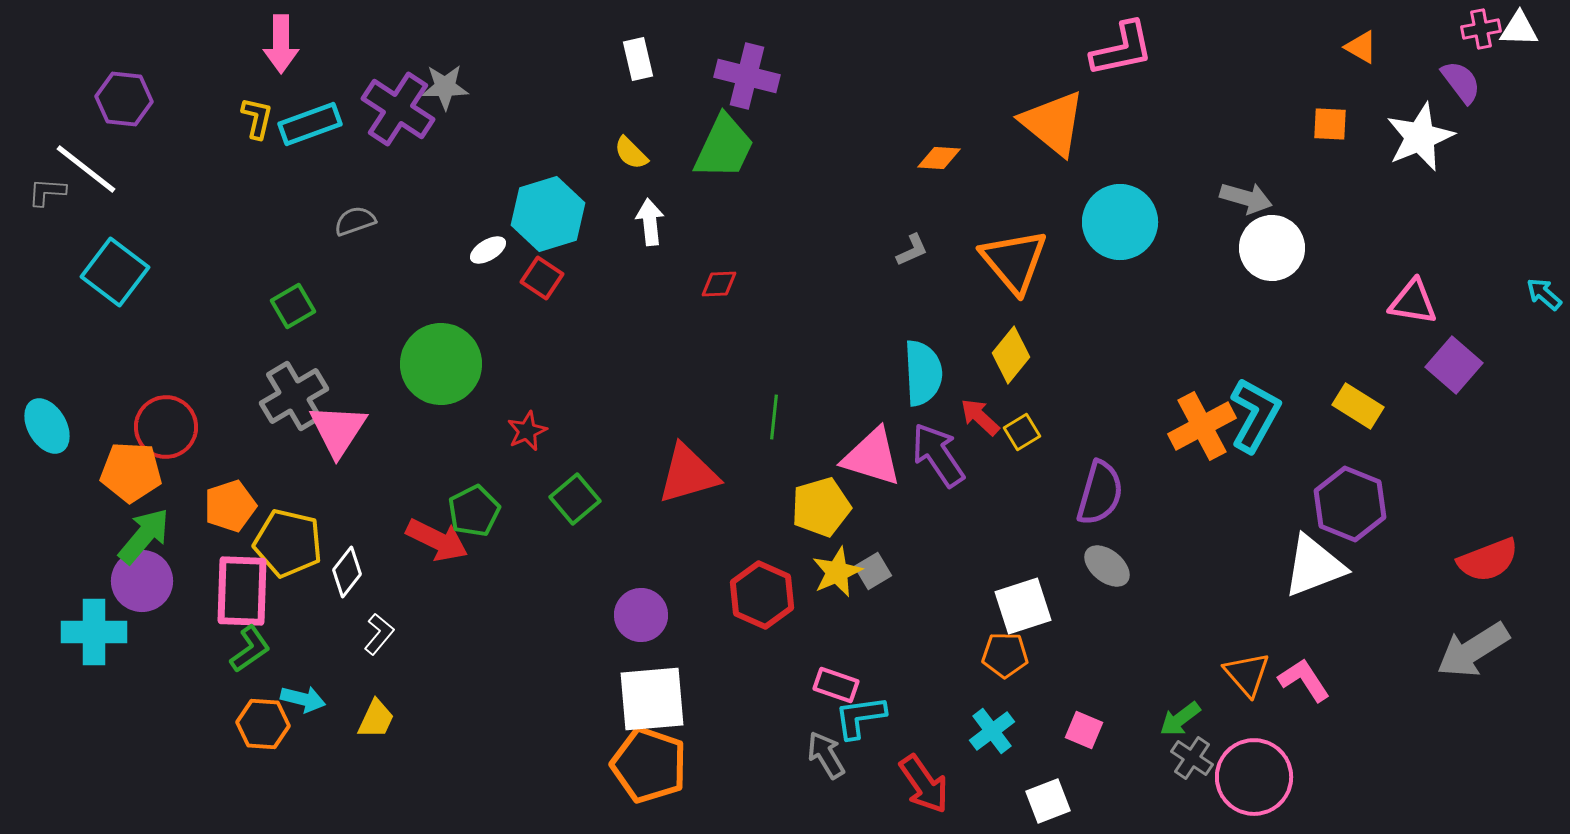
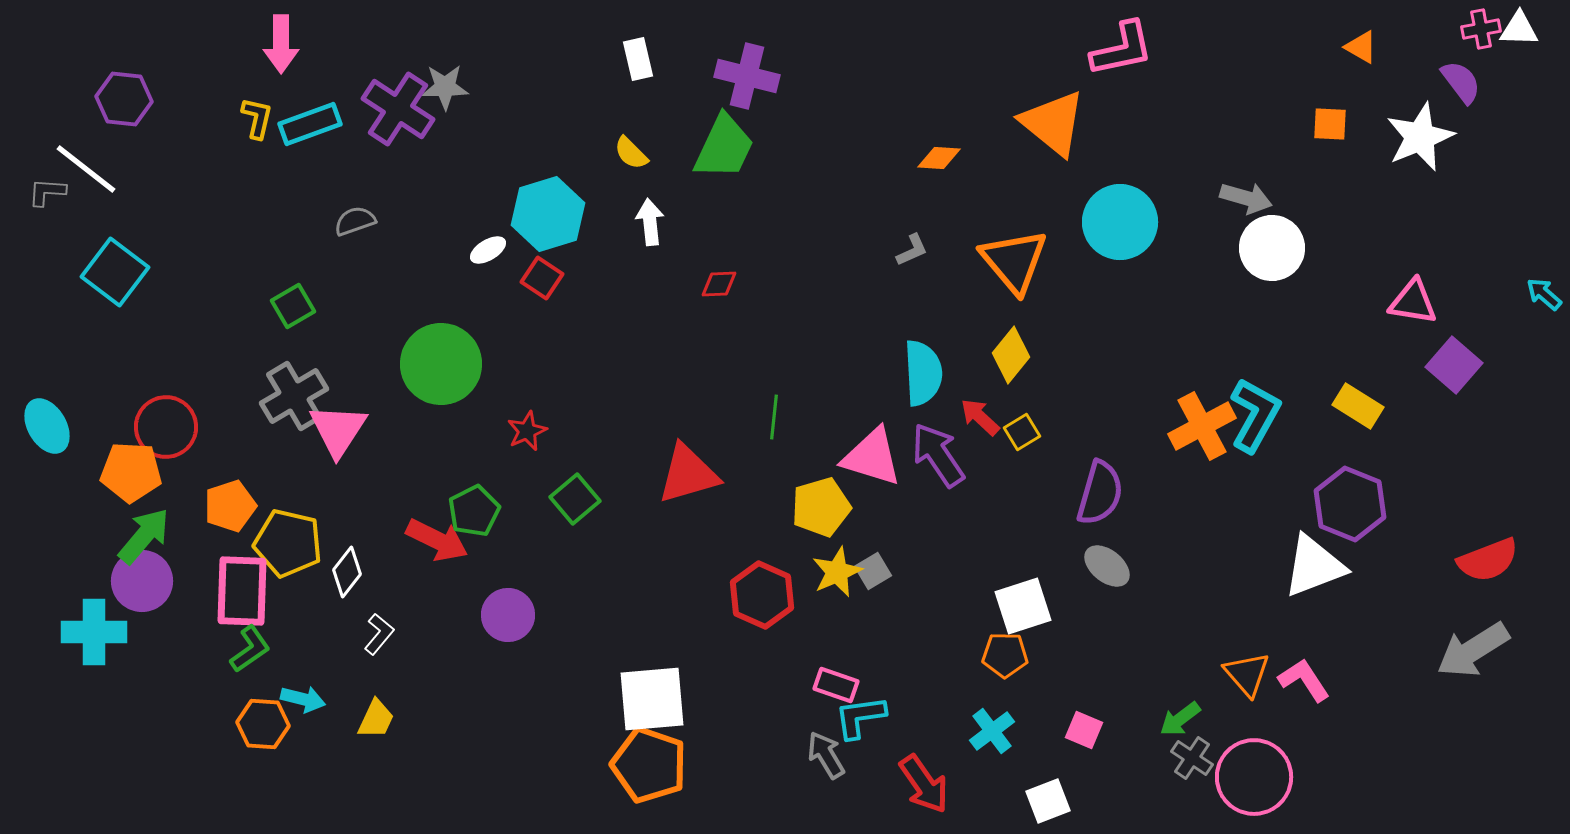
purple circle at (641, 615): moved 133 px left
